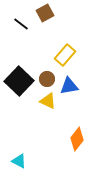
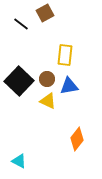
yellow rectangle: rotated 35 degrees counterclockwise
